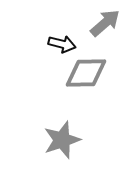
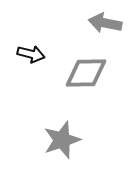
gray arrow: rotated 128 degrees counterclockwise
black arrow: moved 31 px left, 10 px down
